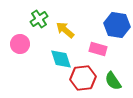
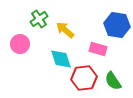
red hexagon: moved 1 px right
